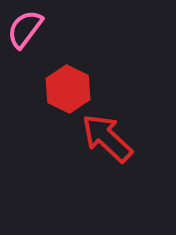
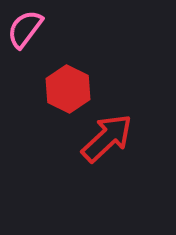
red arrow: rotated 94 degrees clockwise
